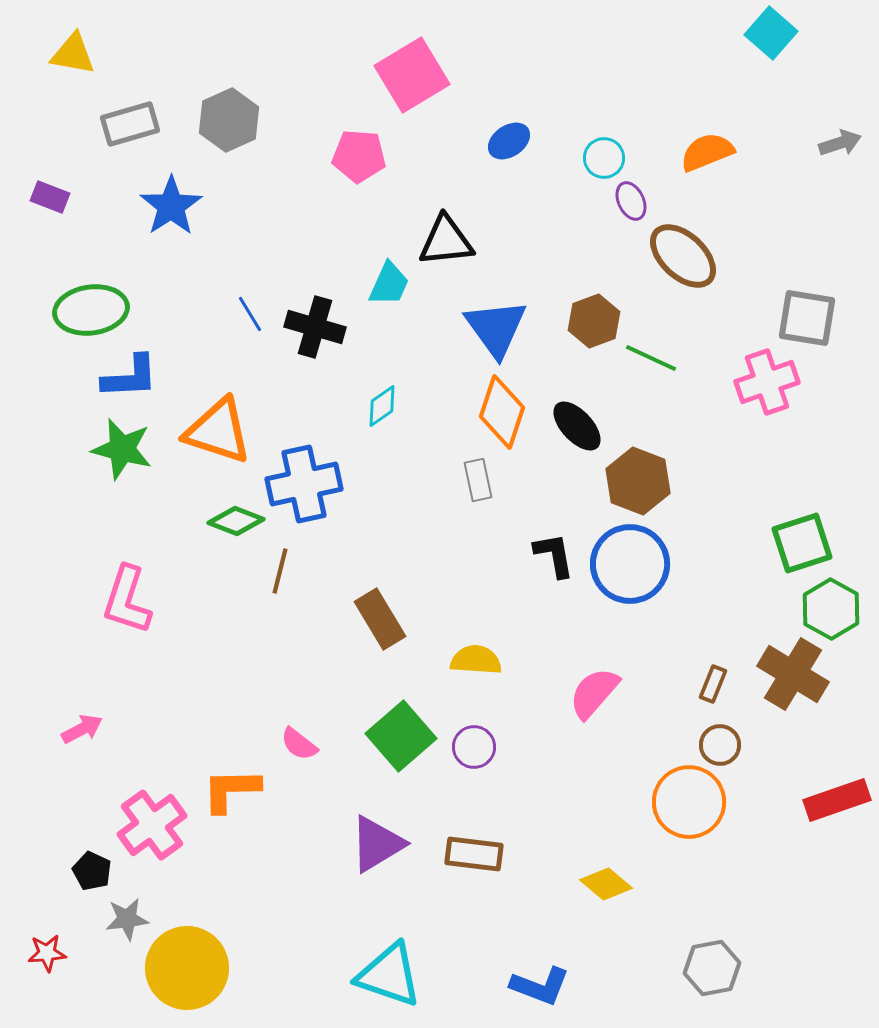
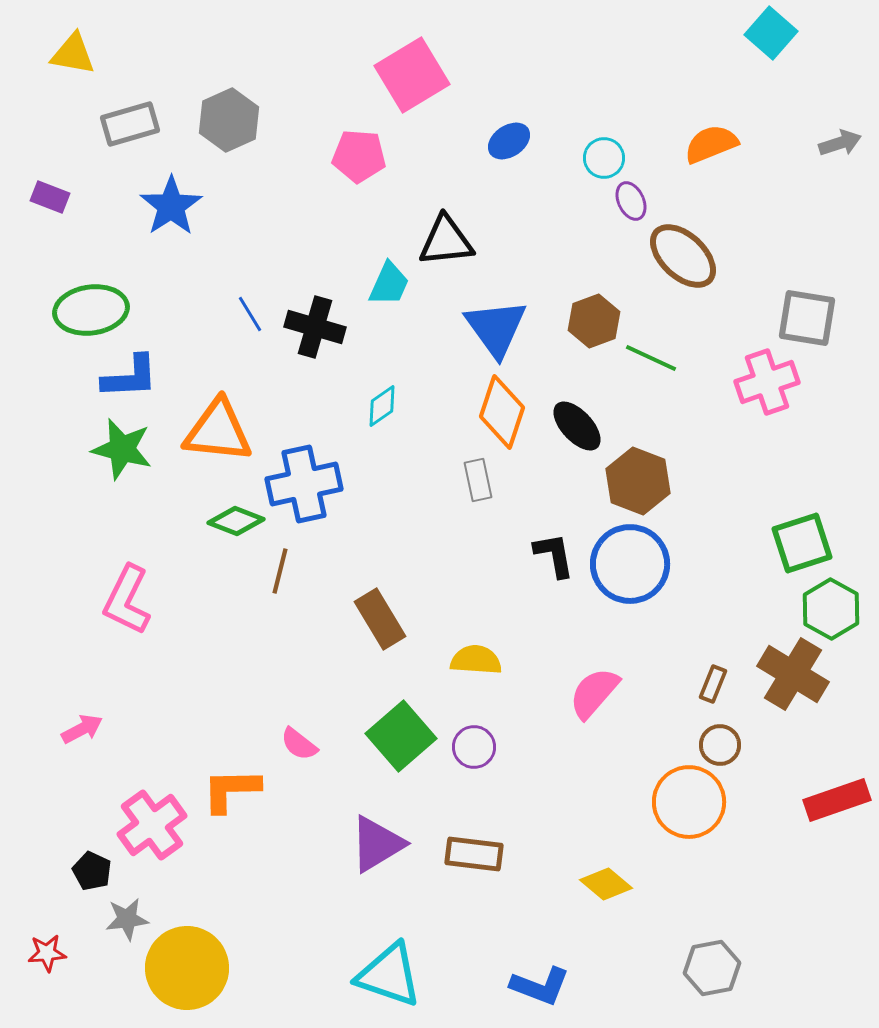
orange semicircle at (707, 152): moved 4 px right, 8 px up
orange triangle at (218, 431): rotated 12 degrees counterclockwise
pink L-shape at (127, 600): rotated 8 degrees clockwise
